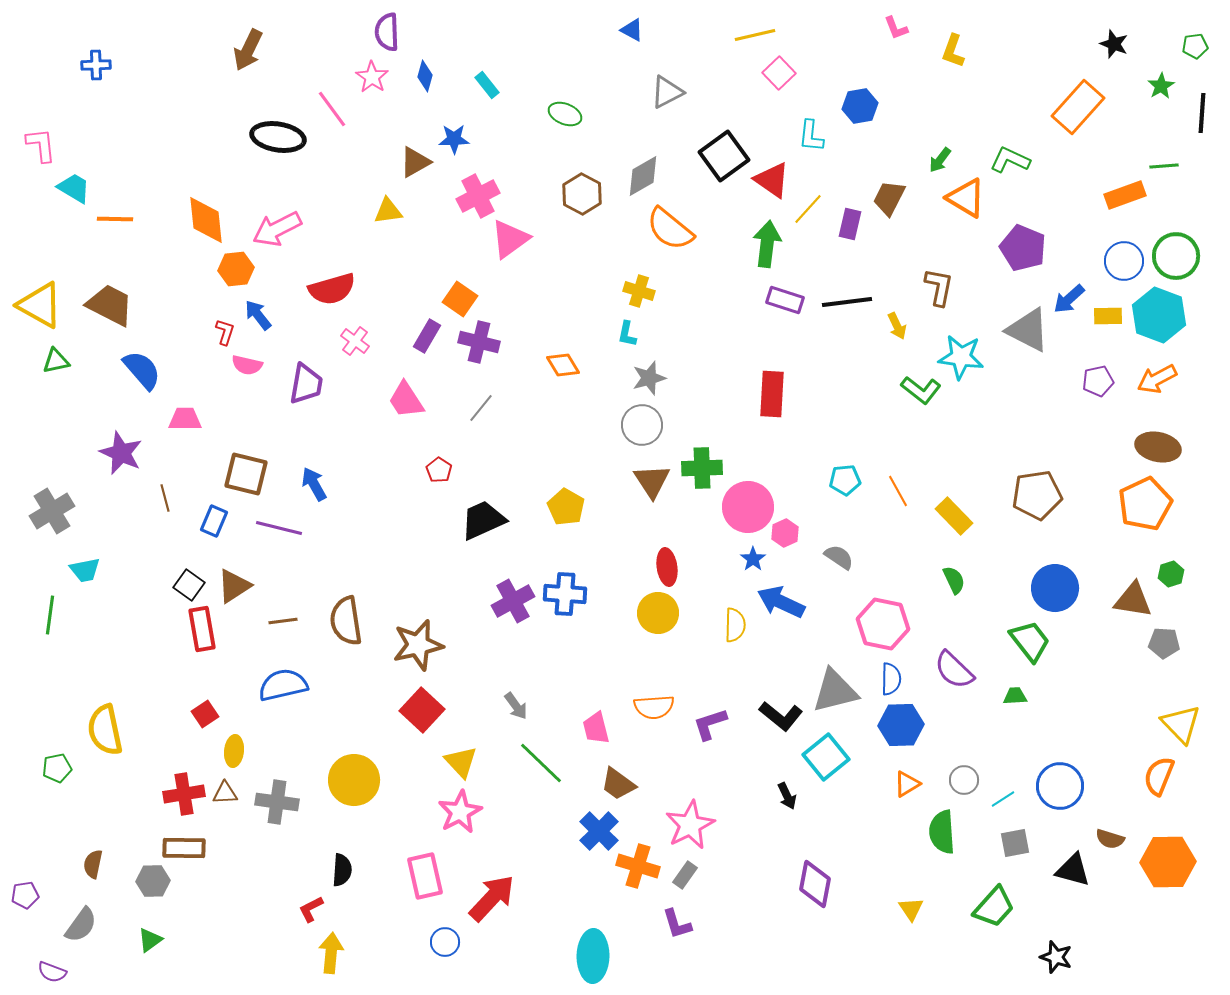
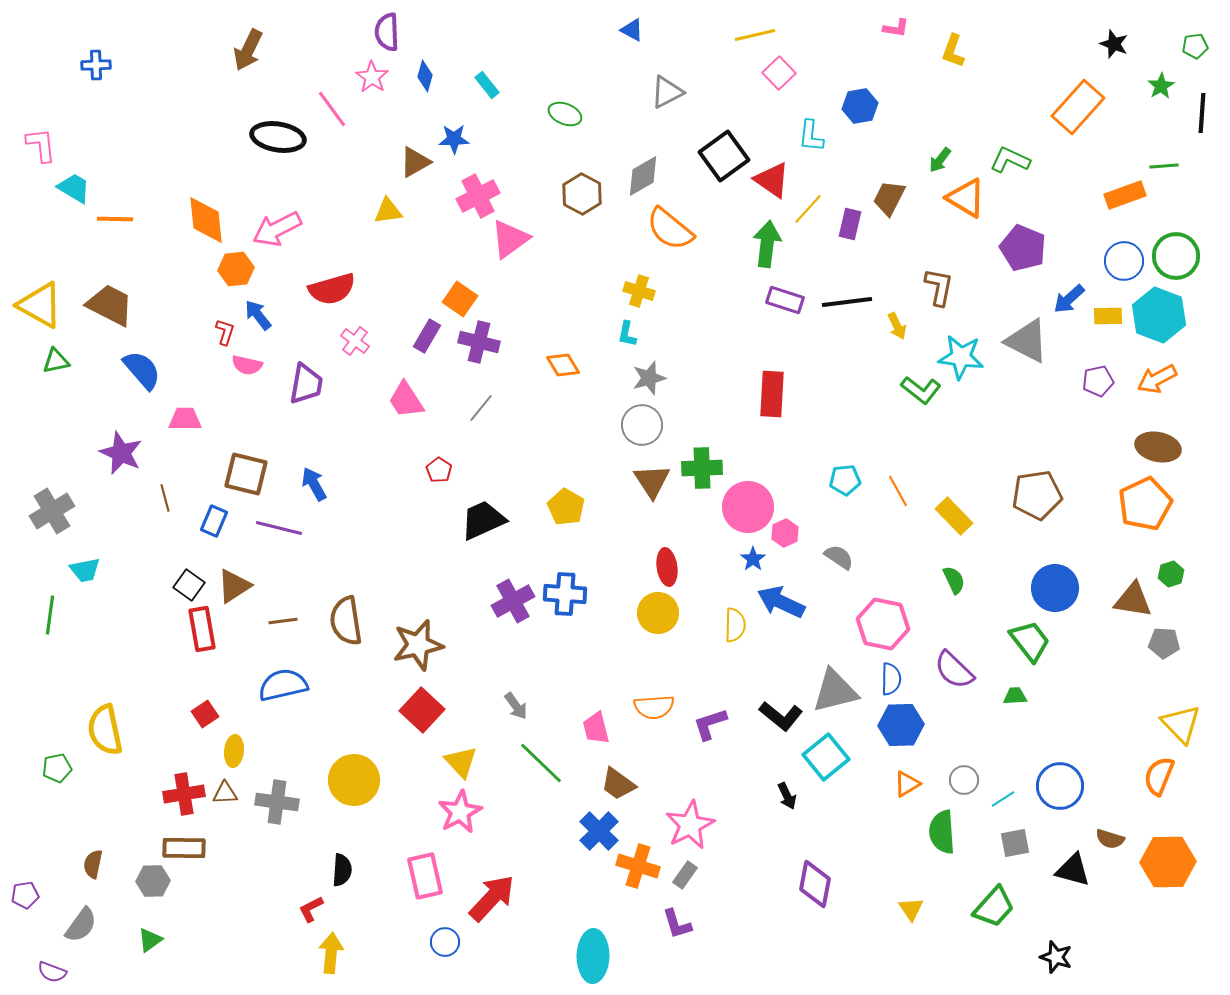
pink L-shape at (896, 28): rotated 60 degrees counterclockwise
gray triangle at (1028, 330): moved 1 px left, 11 px down
